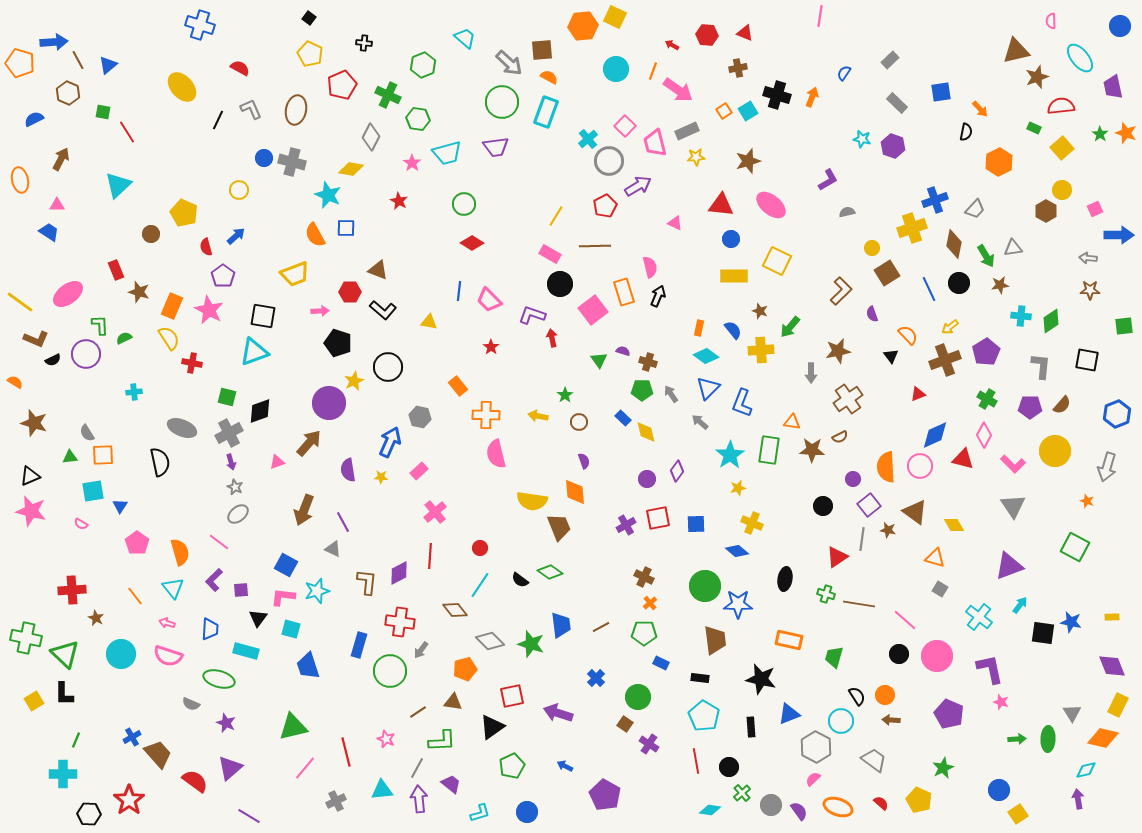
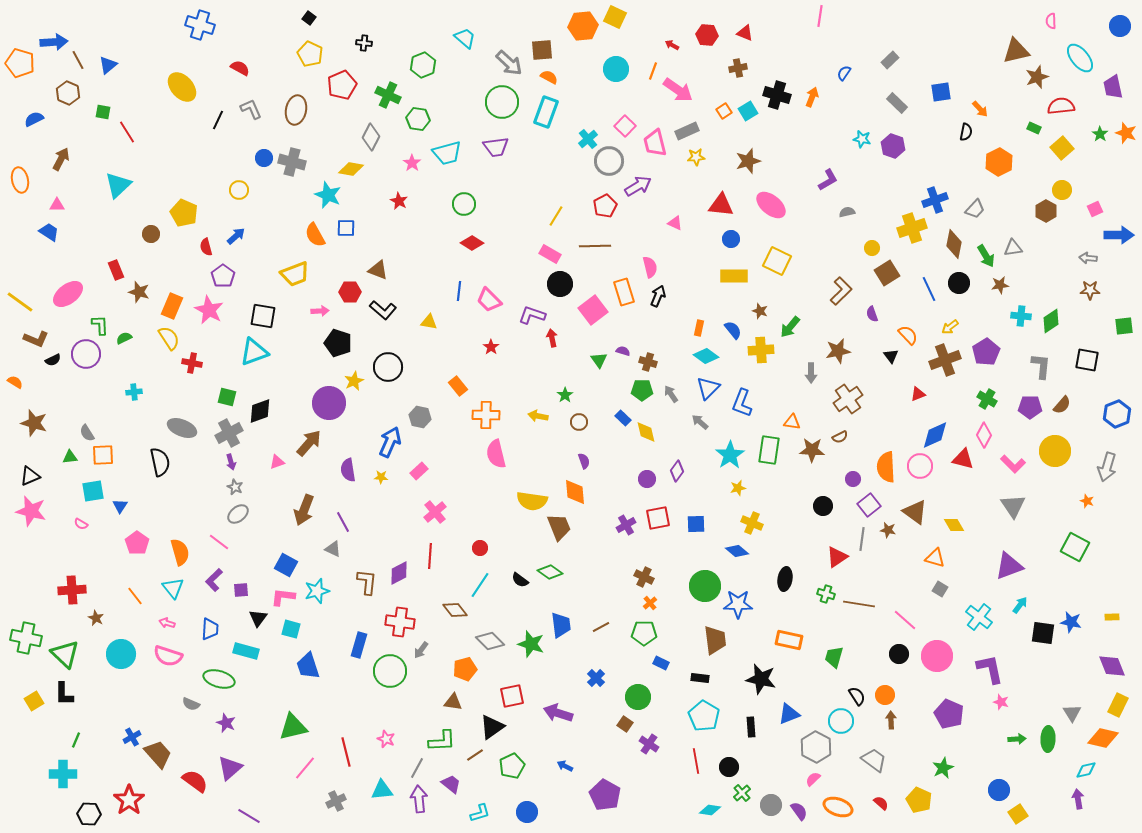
brown line at (418, 712): moved 57 px right, 43 px down
brown arrow at (891, 720): rotated 84 degrees clockwise
